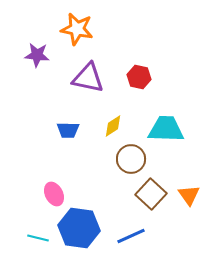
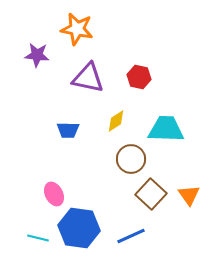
yellow diamond: moved 3 px right, 5 px up
